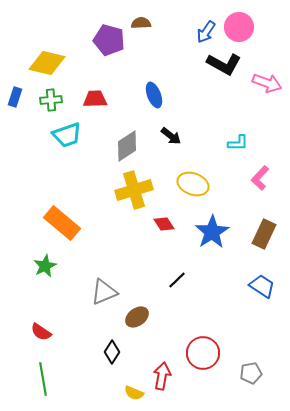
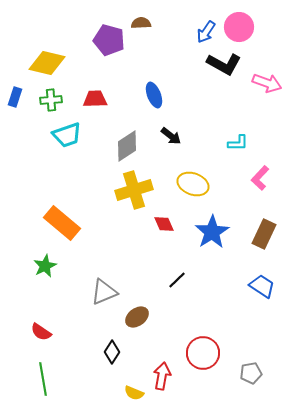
red diamond: rotated 10 degrees clockwise
